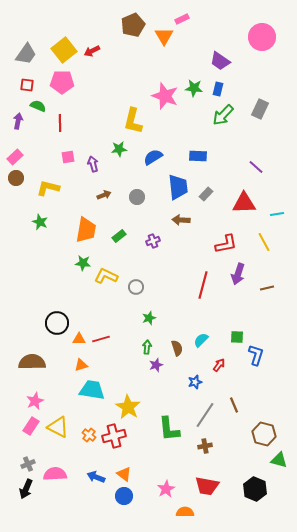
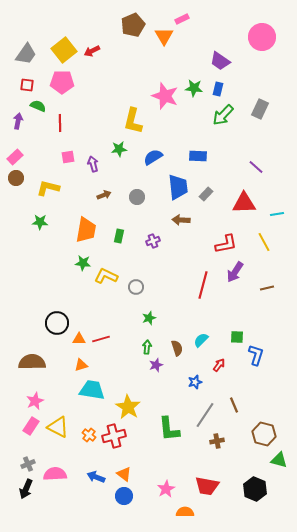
green star at (40, 222): rotated 21 degrees counterclockwise
green rectangle at (119, 236): rotated 40 degrees counterclockwise
purple arrow at (238, 274): moved 3 px left, 2 px up; rotated 15 degrees clockwise
brown cross at (205, 446): moved 12 px right, 5 px up
